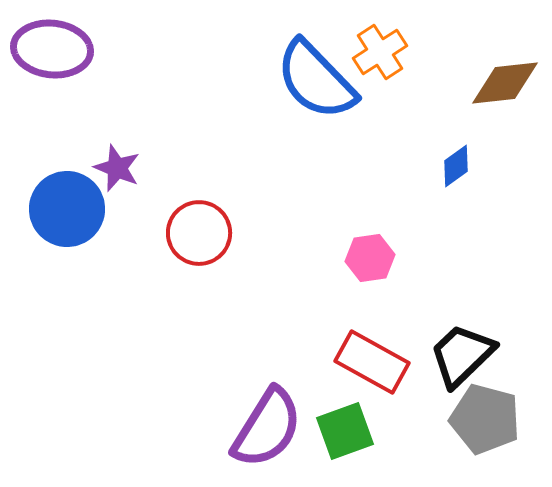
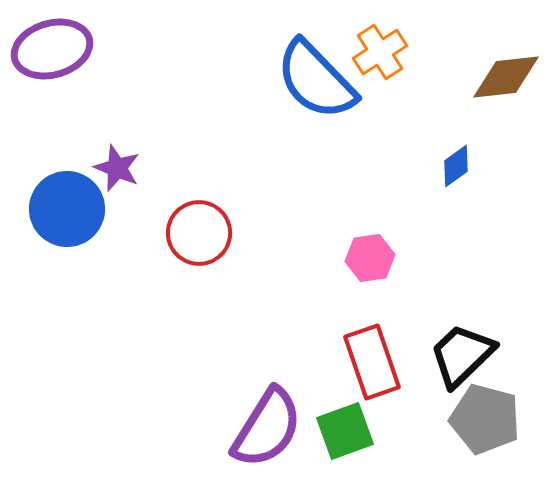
purple ellipse: rotated 22 degrees counterclockwise
brown diamond: moved 1 px right, 6 px up
red rectangle: rotated 42 degrees clockwise
